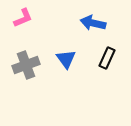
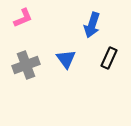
blue arrow: moved 1 px left, 2 px down; rotated 85 degrees counterclockwise
black rectangle: moved 2 px right
